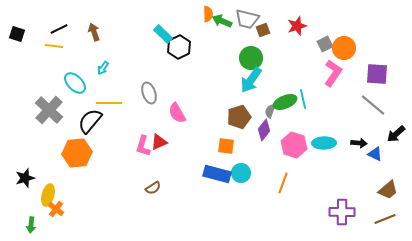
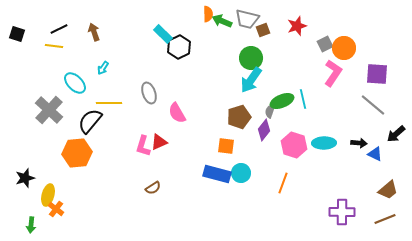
green ellipse at (285, 102): moved 3 px left, 1 px up
